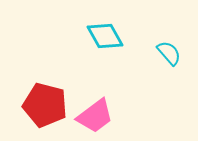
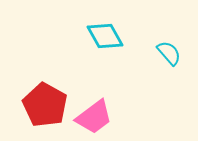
red pentagon: rotated 15 degrees clockwise
pink trapezoid: moved 1 px left, 1 px down
